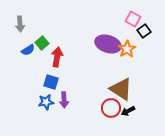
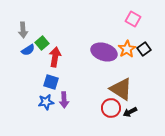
gray arrow: moved 3 px right, 6 px down
black square: moved 18 px down
purple ellipse: moved 4 px left, 8 px down
red arrow: moved 2 px left
black arrow: moved 2 px right, 1 px down
